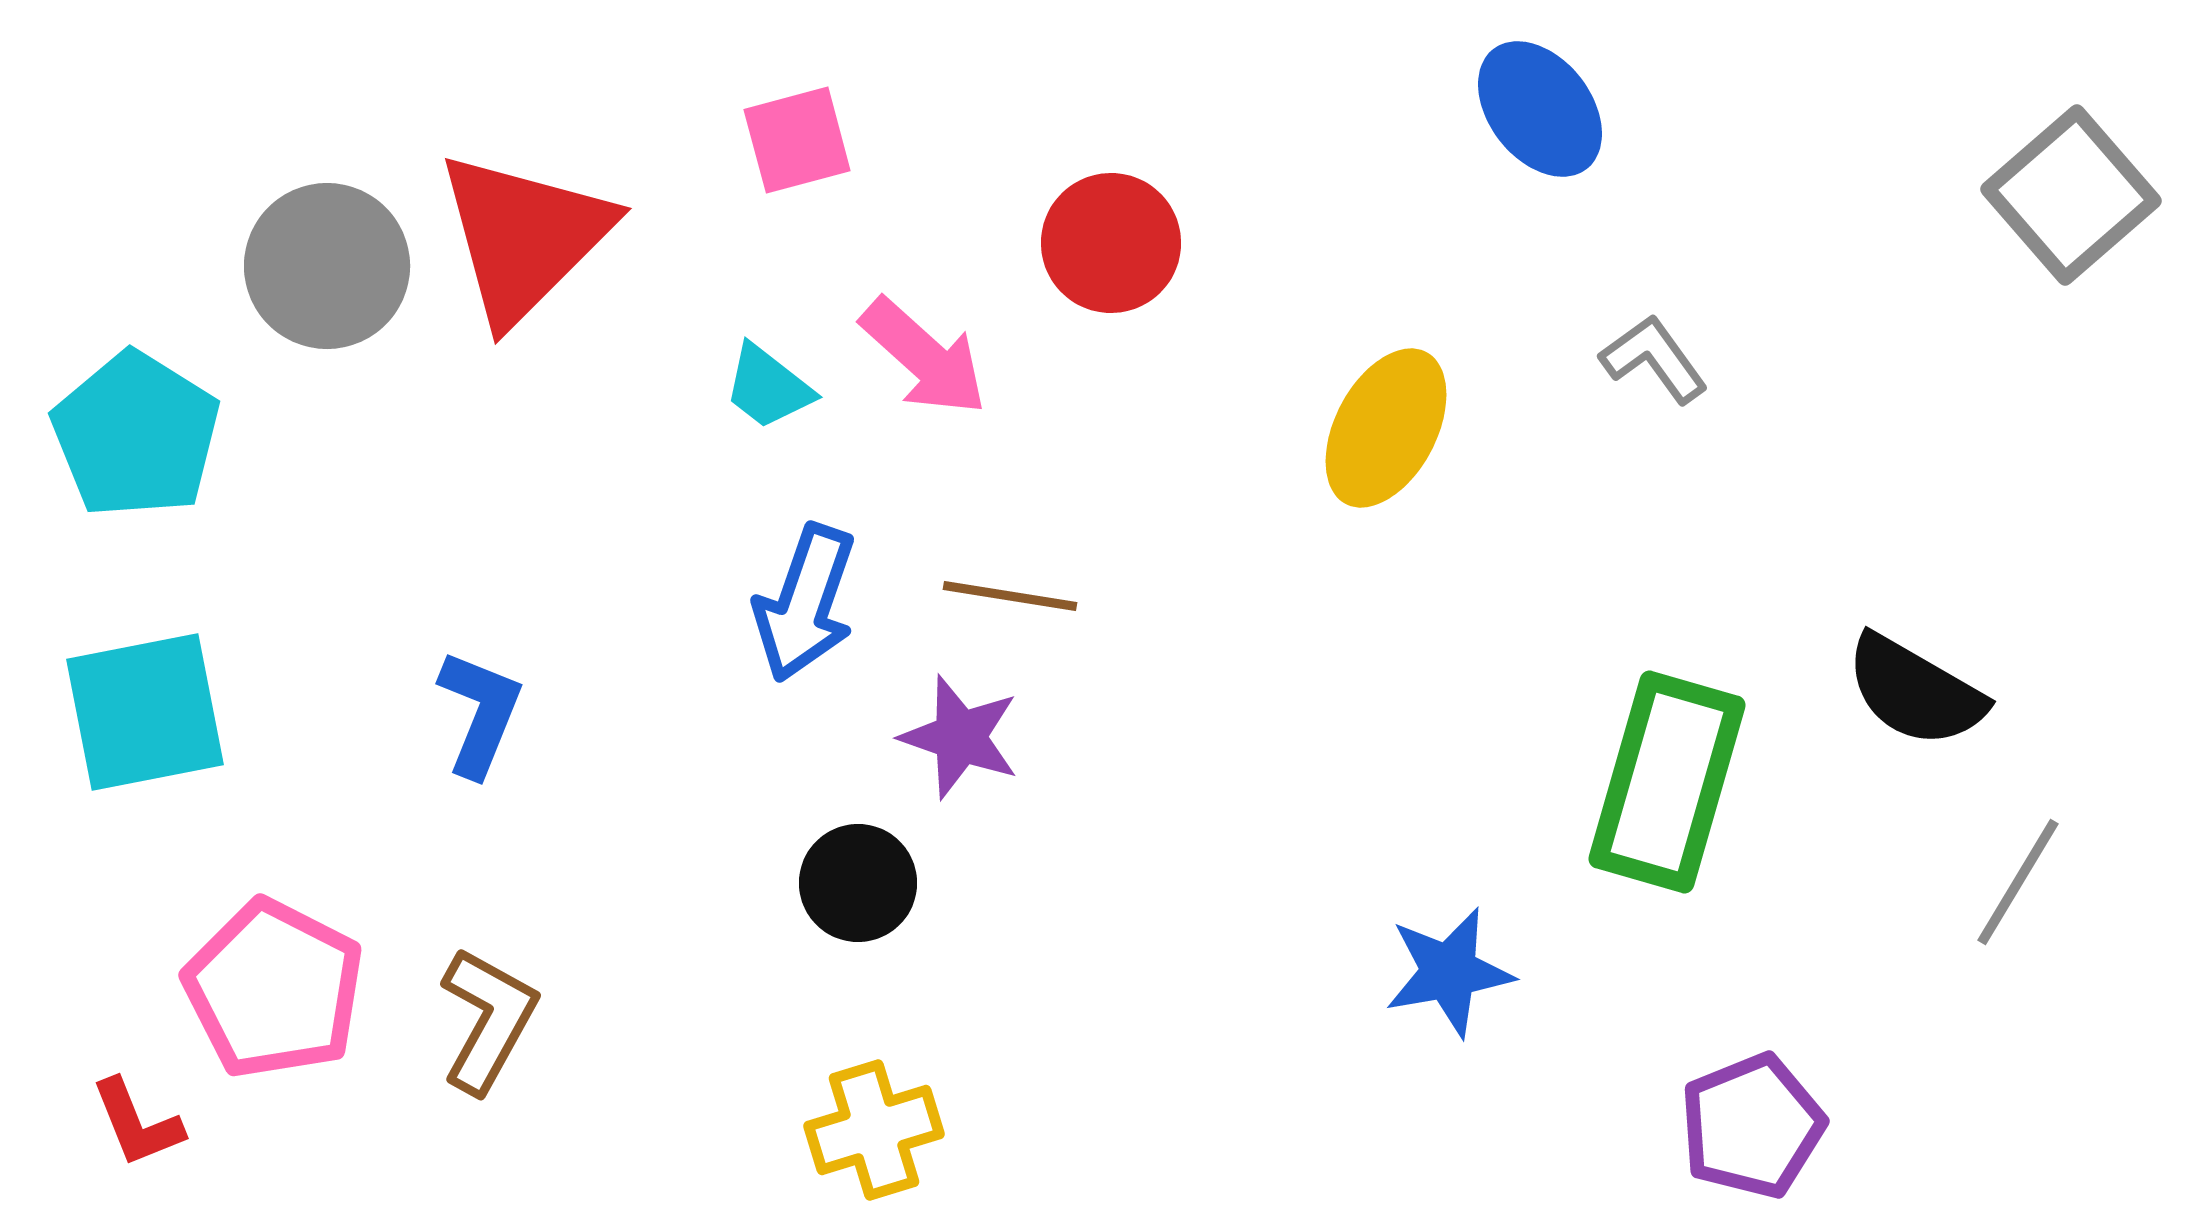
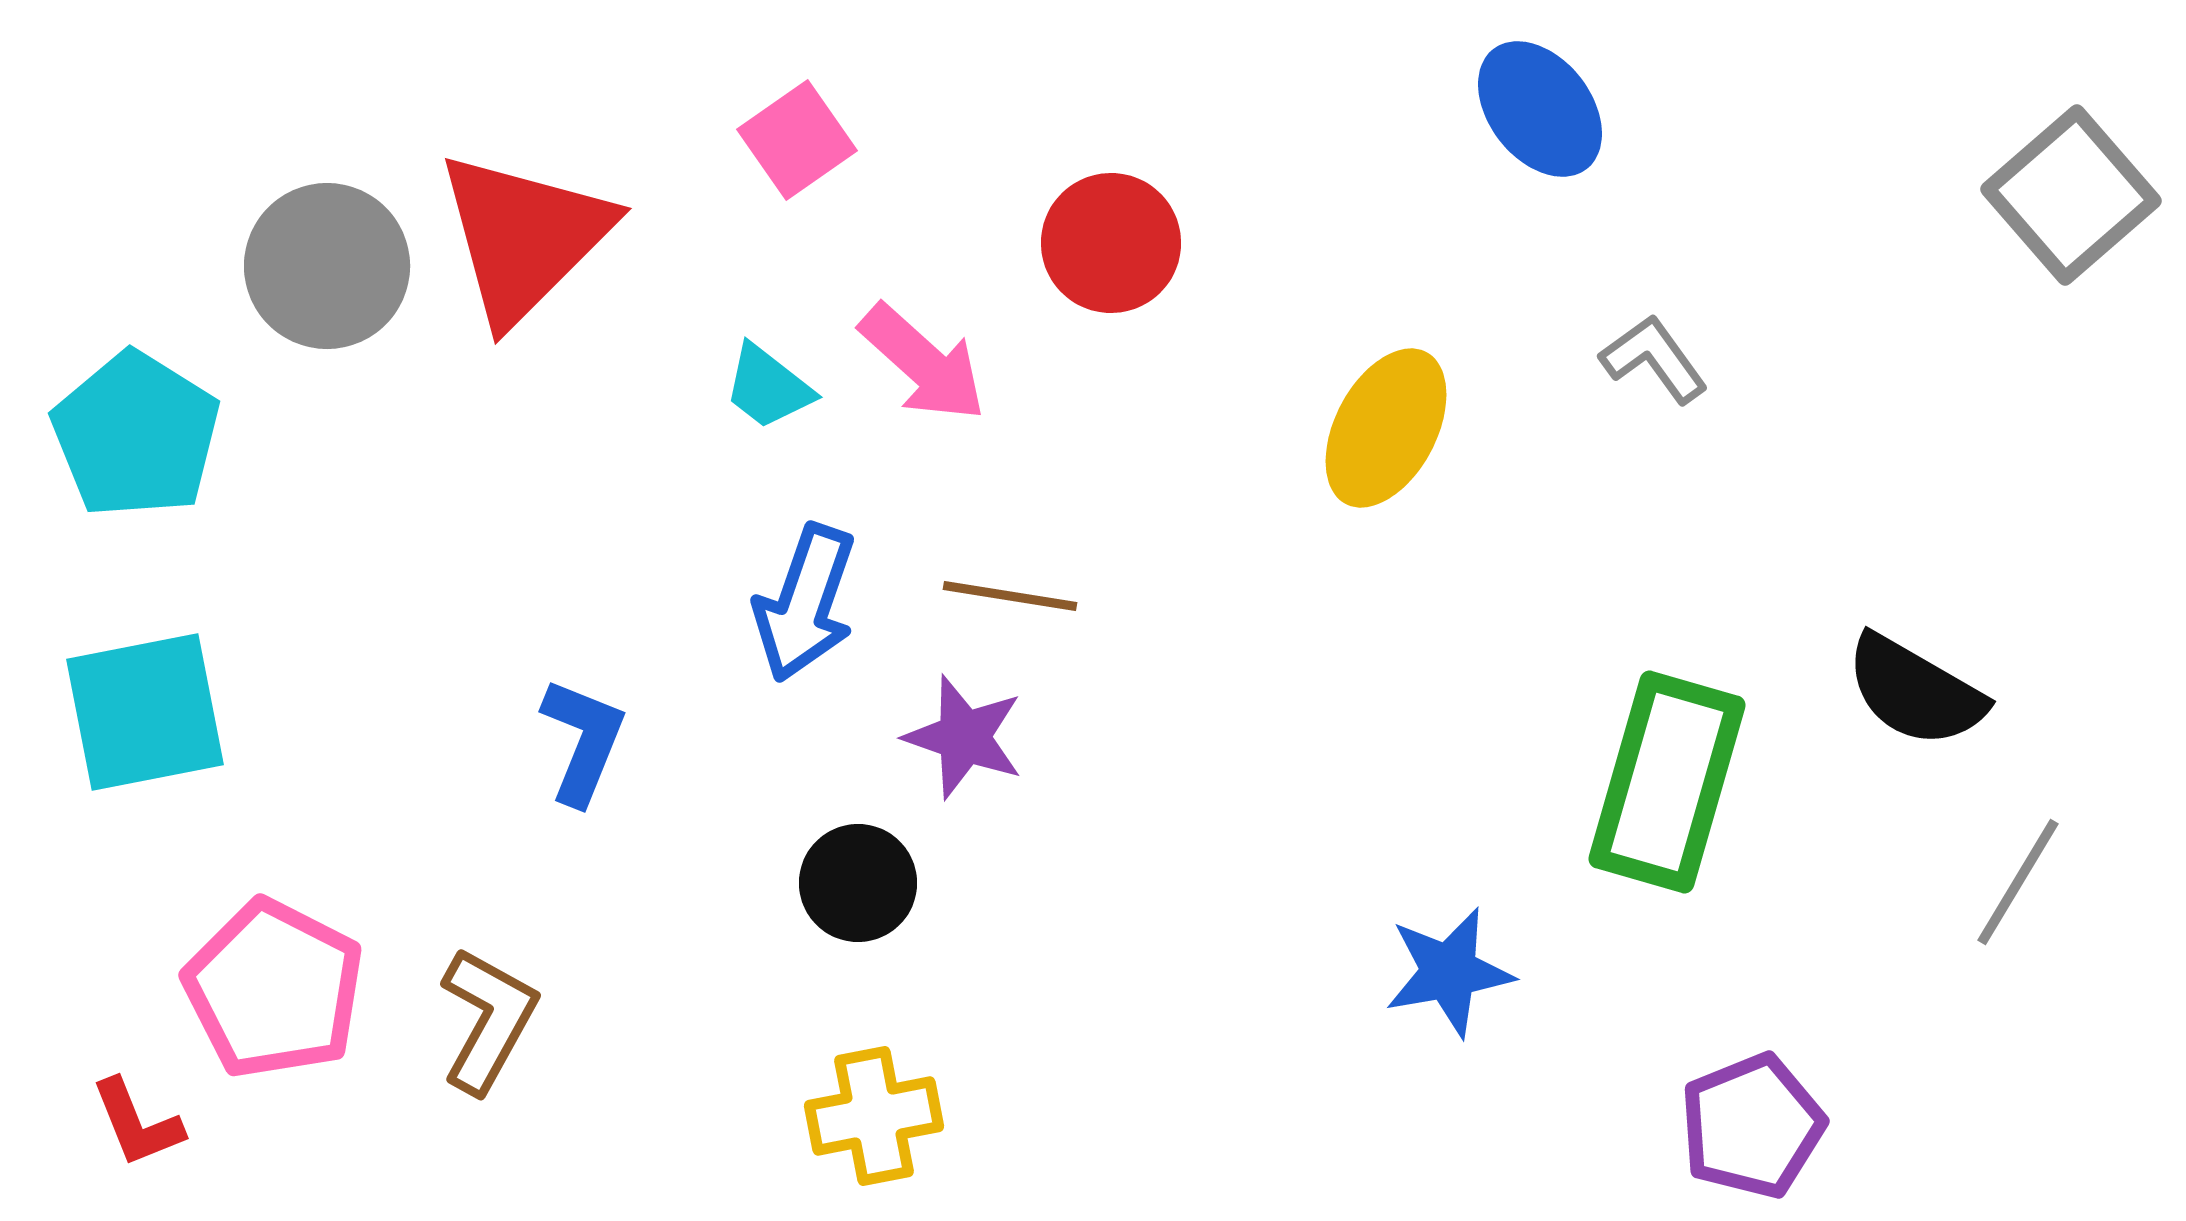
pink square: rotated 20 degrees counterclockwise
pink arrow: moved 1 px left, 6 px down
blue L-shape: moved 103 px right, 28 px down
purple star: moved 4 px right
yellow cross: moved 14 px up; rotated 6 degrees clockwise
